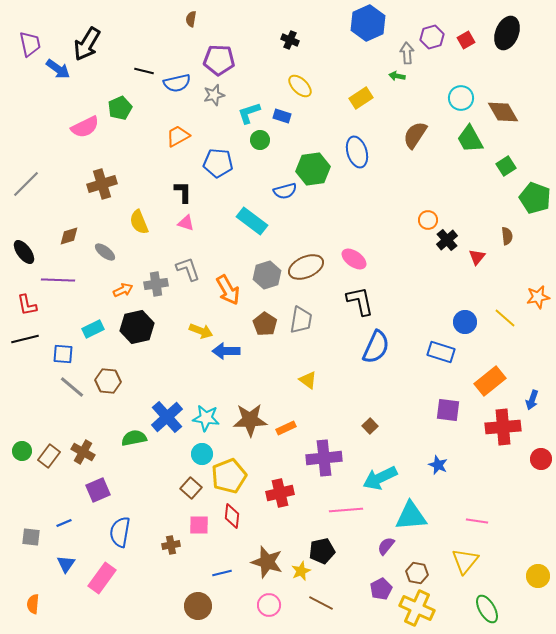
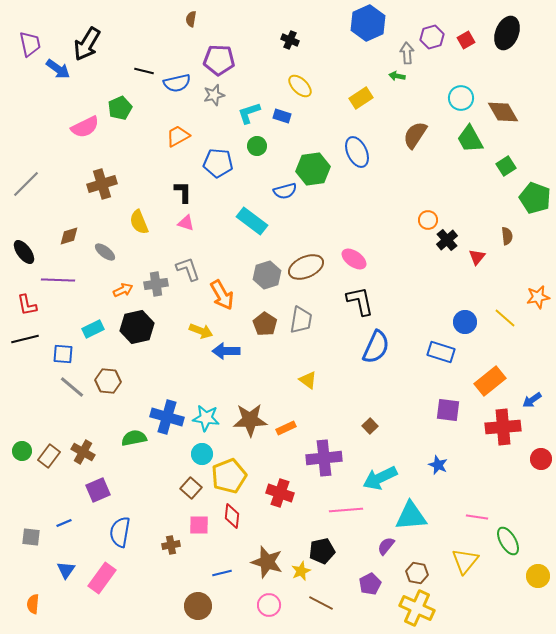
green circle at (260, 140): moved 3 px left, 6 px down
blue ellipse at (357, 152): rotated 8 degrees counterclockwise
orange arrow at (228, 290): moved 6 px left, 5 px down
blue arrow at (532, 400): rotated 36 degrees clockwise
blue cross at (167, 417): rotated 32 degrees counterclockwise
red cross at (280, 493): rotated 32 degrees clockwise
pink line at (477, 521): moved 4 px up
blue triangle at (66, 564): moved 6 px down
purple pentagon at (381, 589): moved 11 px left, 5 px up
green ellipse at (487, 609): moved 21 px right, 68 px up
